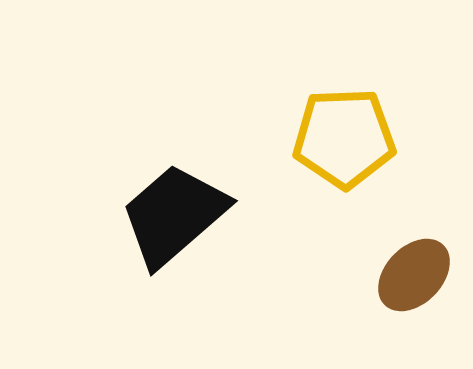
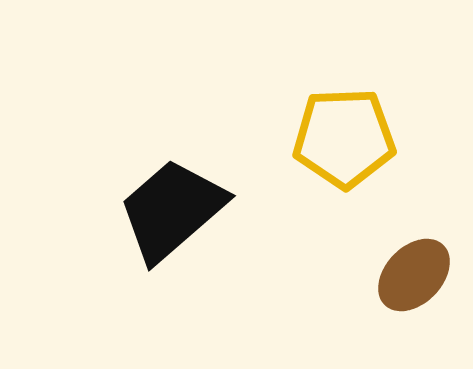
black trapezoid: moved 2 px left, 5 px up
